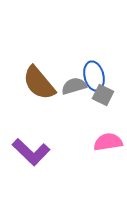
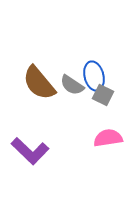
gray semicircle: moved 2 px left, 1 px up; rotated 130 degrees counterclockwise
pink semicircle: moved 4 px up
purple L-shape: moved 1 px left, 1 px up
